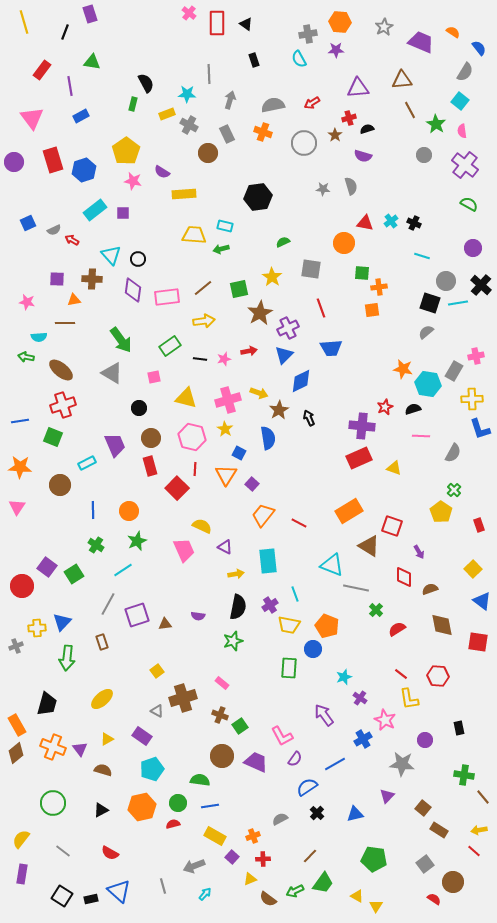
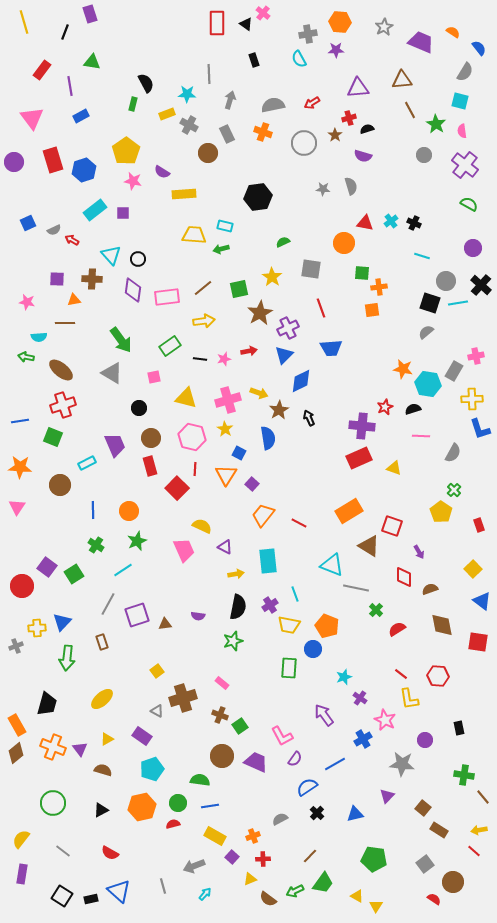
pink cross at (189, 13): moved 74 px right
cyan square at (460, 101): rotated 24 degrees counterclockwise
